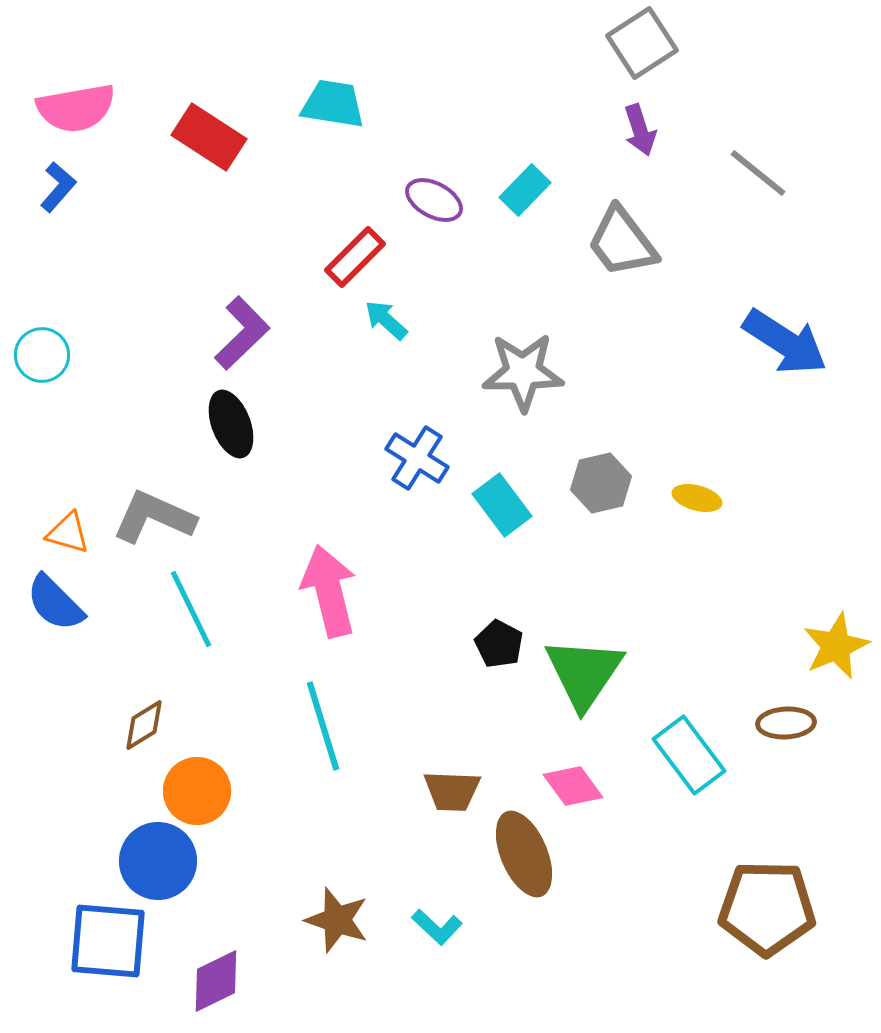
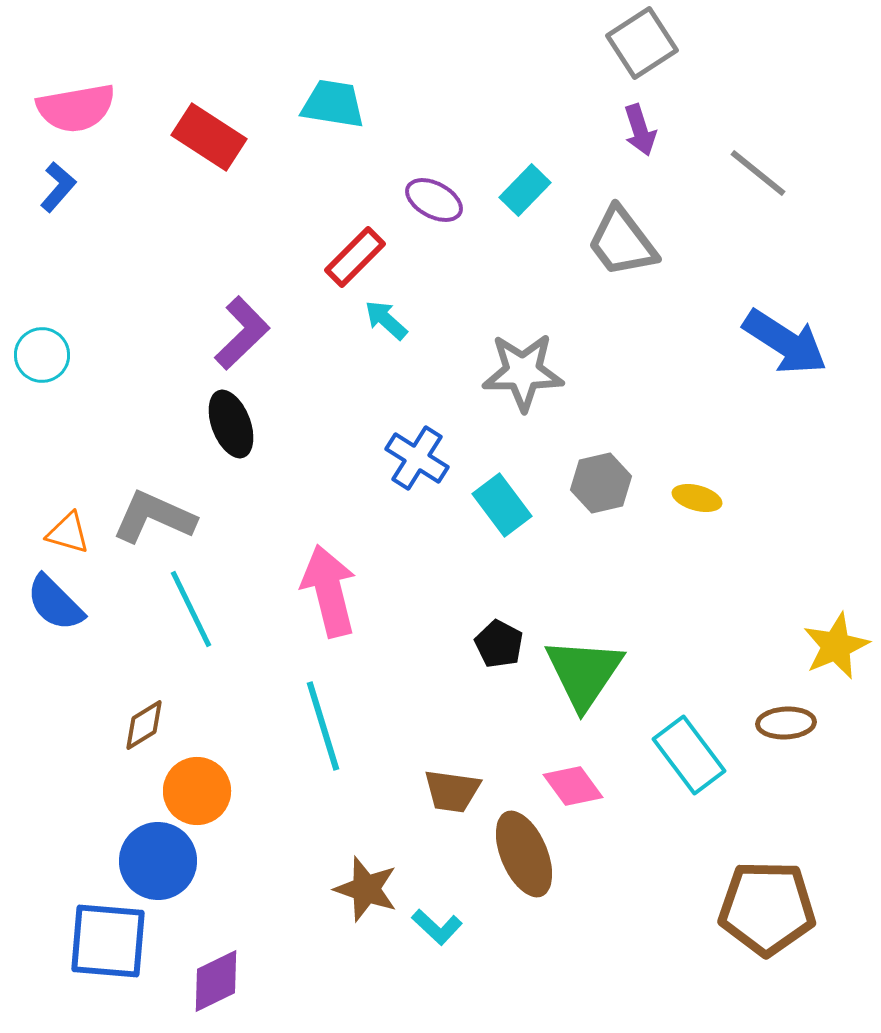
brown trapezoid at (452, 791): rotated 6 degrees clockwise
brown star at (337, 920): moved 29 px right, 31 px up
